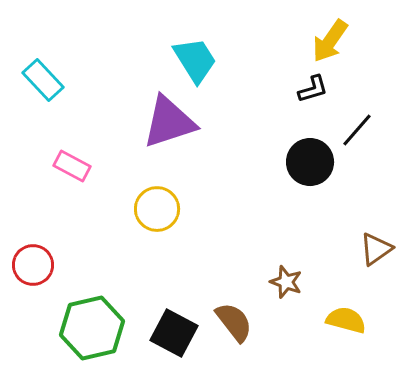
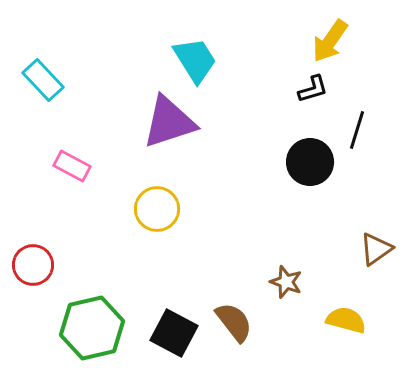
black line: rotated 24 degrees counterclockwise
